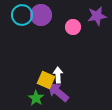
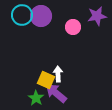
purple circle: moved 1 px down
white arrow: moved 1 px up
purple arrow: moved 2 px left, 1 px down
